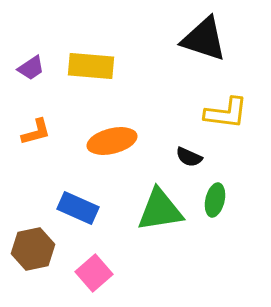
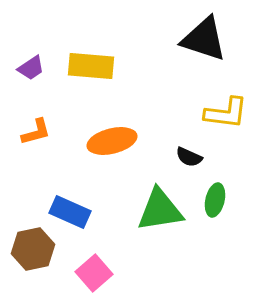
blue rectangle: moved 8 px left, 4 px down
